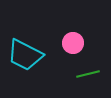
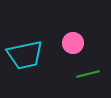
cyan trapezoid: rotated 39 degrees counterclockwise
